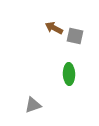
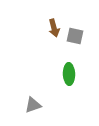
brown arrow: rotated 132 degrees counterclockwise
